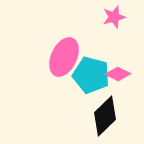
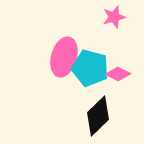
pink ellipse: rotated 9 degrees counterclockwise
cyan pentagon: moved 1 px left, 7 px up
black diamond: moved 7 px left
